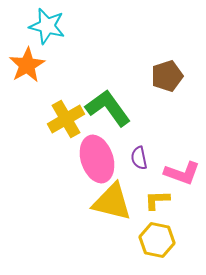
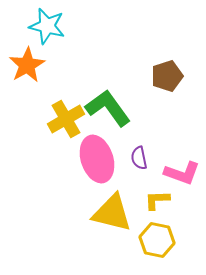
yellow triangle: moved 11 px down
